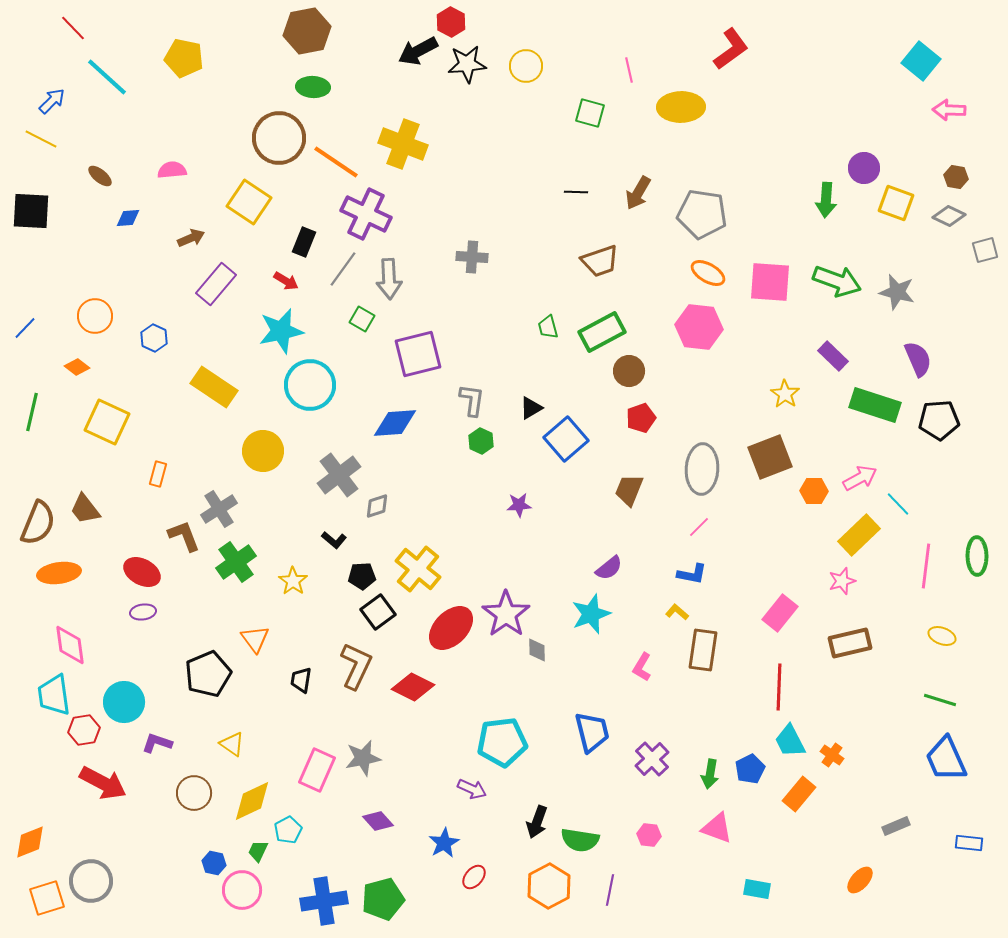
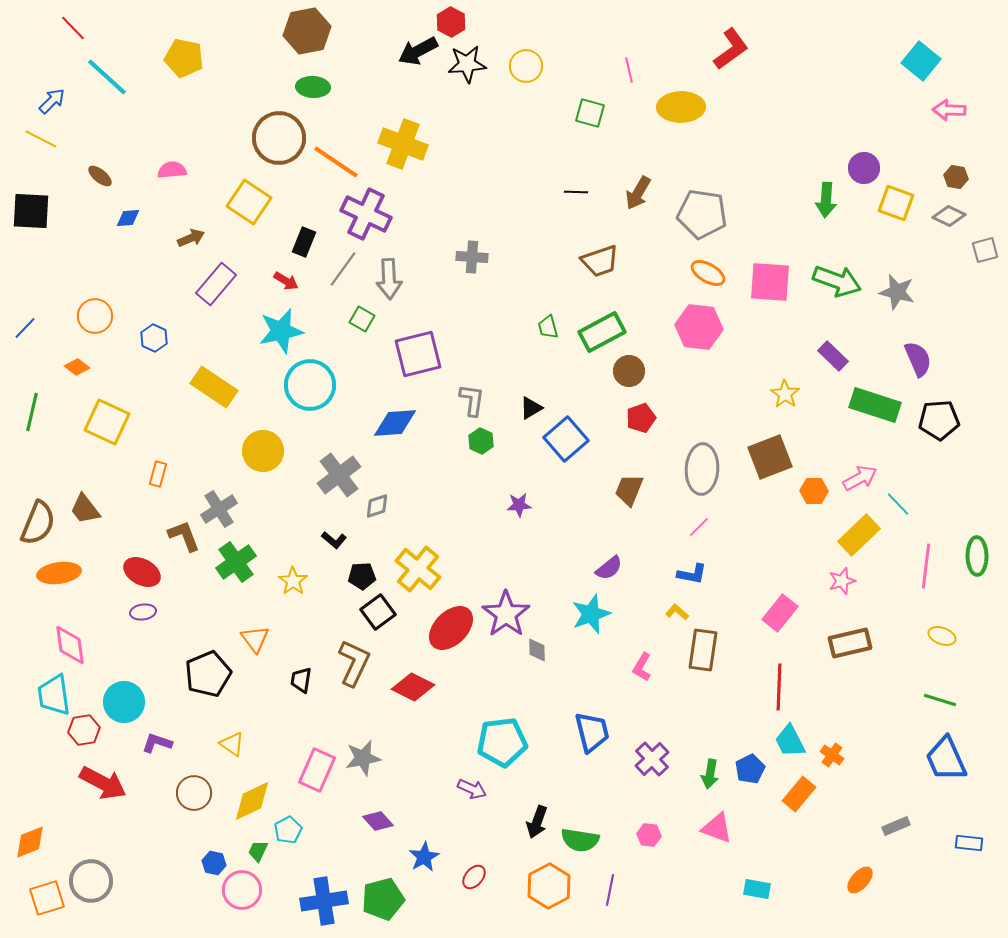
brown L-shape at (356, 666): moved 2 px left, 3 px up
blue star at (444, 843): moved 20 px left, 14 px down
